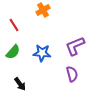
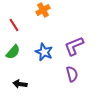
purple L-shape: moved 1 px left
blue star: moved 2 px right, 1 px up; rotated 18 degrees clockwise
black arrow: rotated 136 degrees clockwise
